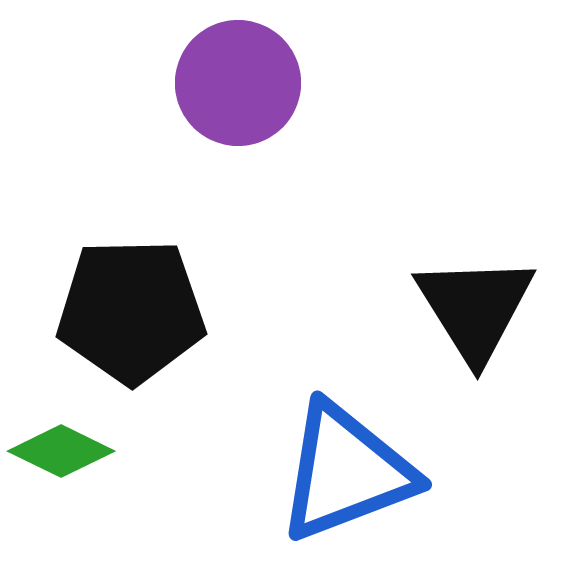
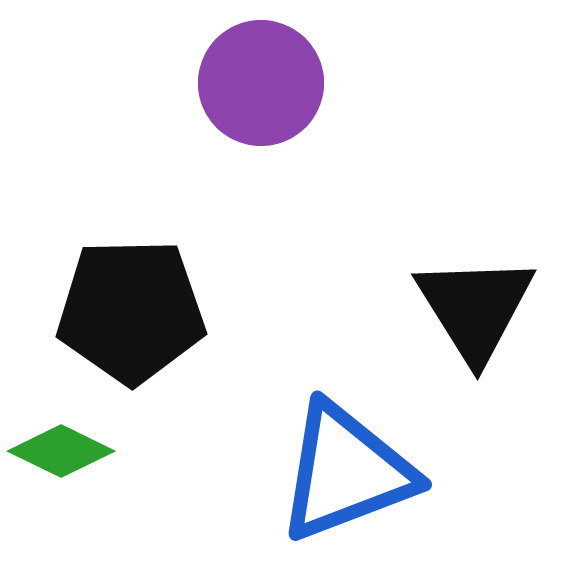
purple circle: moved 23 px right
